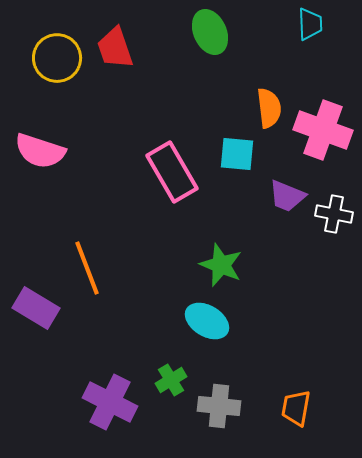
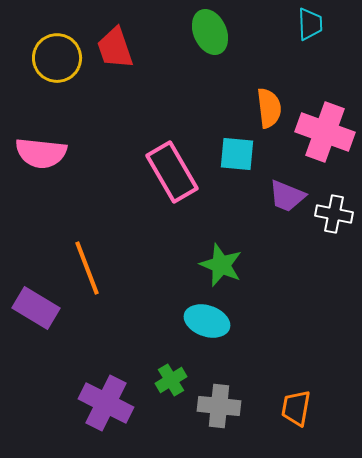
pink cross: moved 2 px right, 2 px down
pink semicircle: moved 1 px right, 2 px down; rotated 12 degrees counterclockwise
cyan ellipse: rotated 12 degrees counterclockwise
purple cross: moved 4 px left, 1 px down
